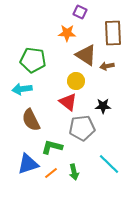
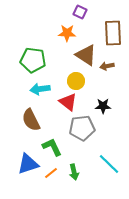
cyan arrow: moved 18 px right
green L-shape: rotated 50 degrees clockwise
